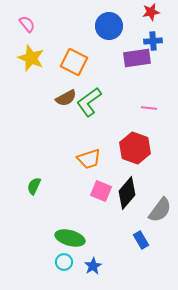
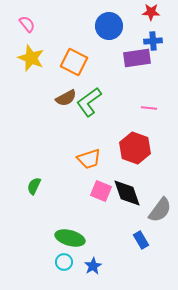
red star: rotated 12 degrees clockwise
black diamond: rotated 60 degrees counterclockwise
